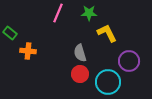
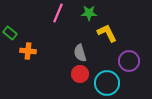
cyan circle: moved 1 px left, 1 px down
